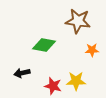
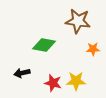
orange star: moved 1 px right, 1 px up
red star: moved 3 px up
